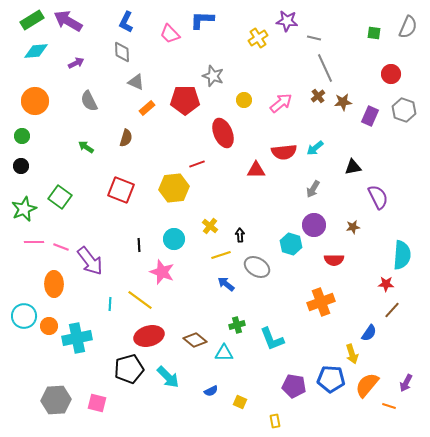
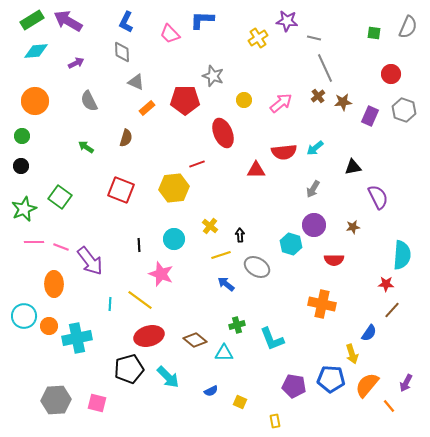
pink star at (162, 272): moved 1 px left, 2 px down
orange cross at (321, 302): moved 1 px right, 2 px down; rotated 32 degrees clockwise
orange line at (389, 406): rotated 32 degrees clockwise
